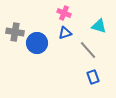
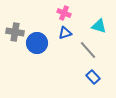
blue rectangle: rotated 24 degrees counterclockwise
